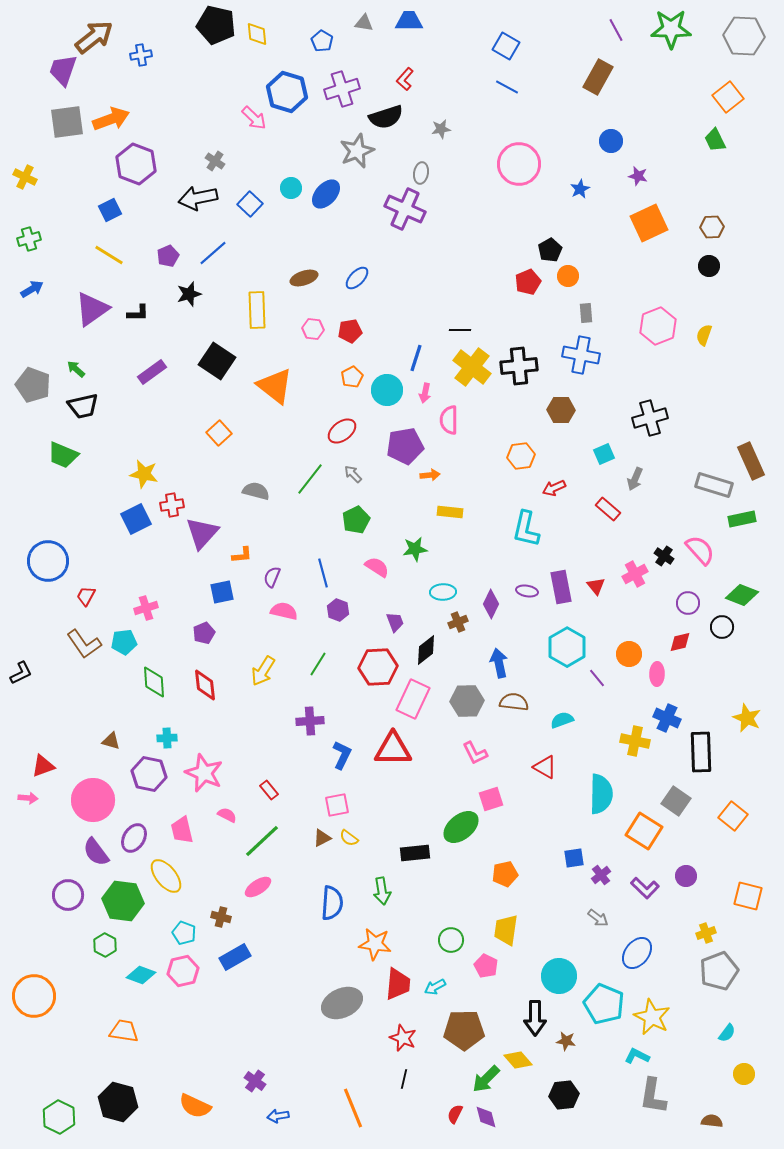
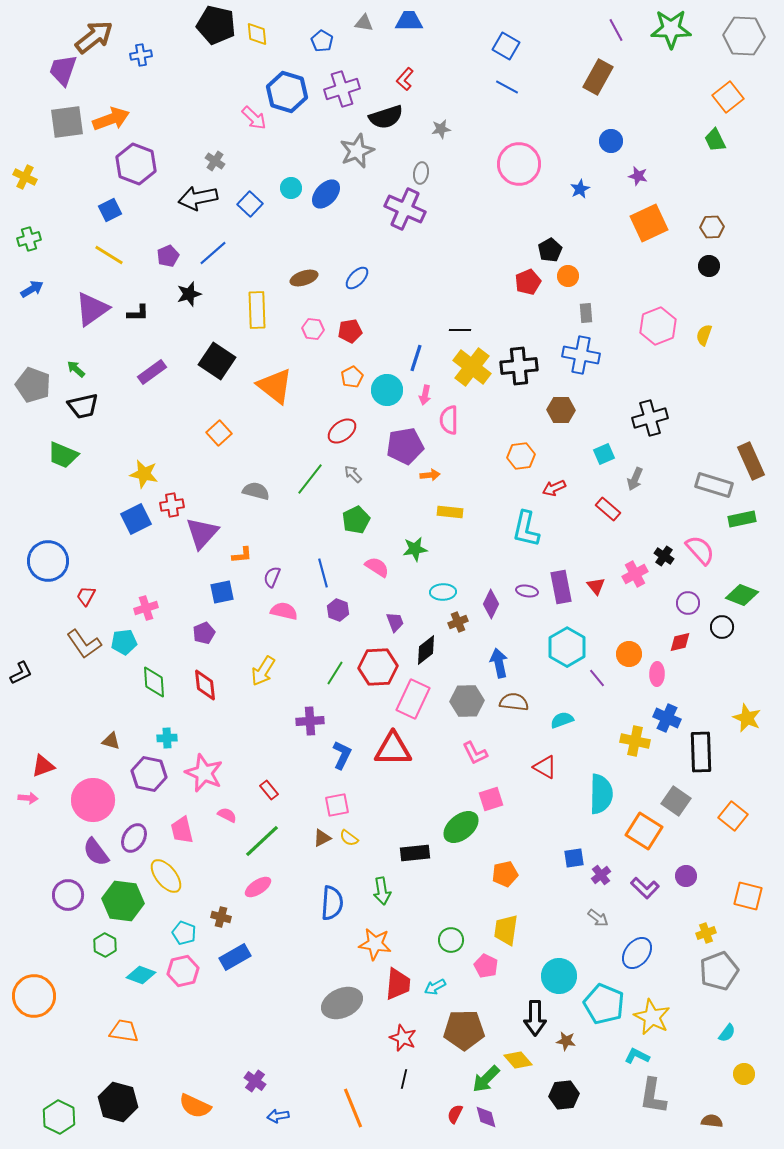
pink arrow at (425, 393): moved 2 px down
green line at (318, 664): moved 17 px right, 9 px down
